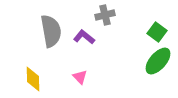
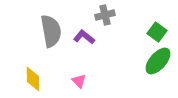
pink triangle: moved 1 px left, 4 px down
